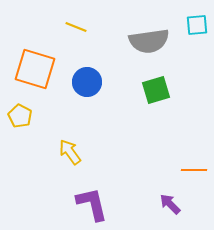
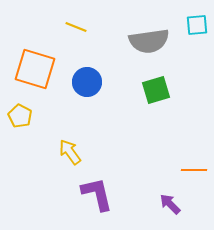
purple L-shape: moved 5 px right, 10 px up
